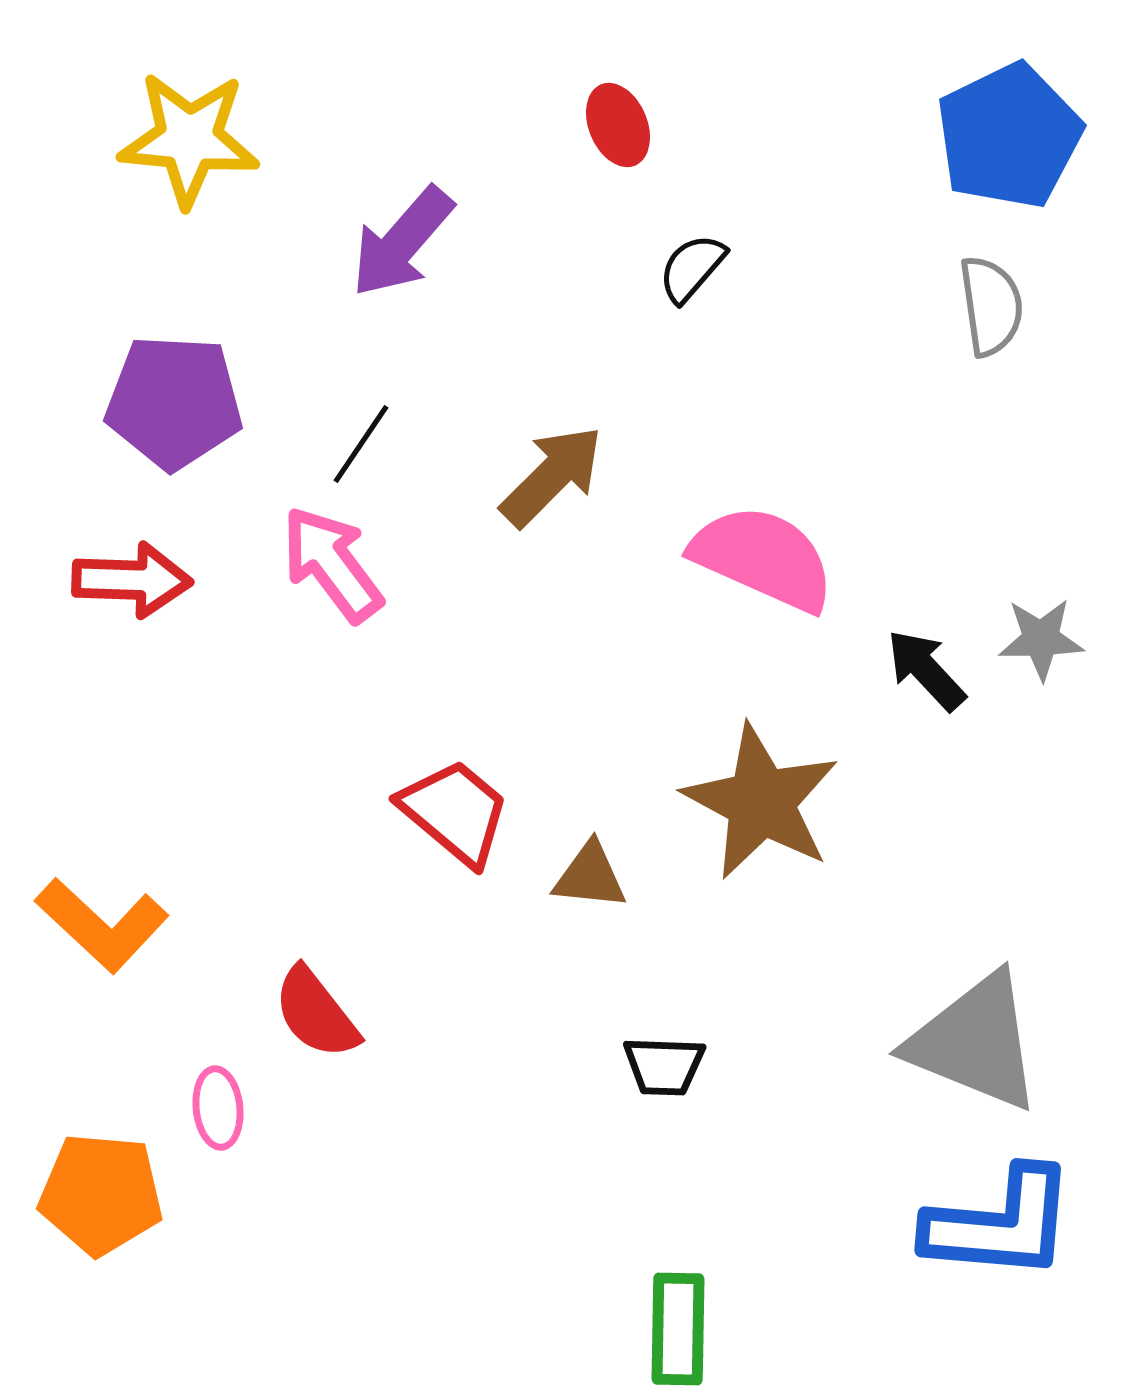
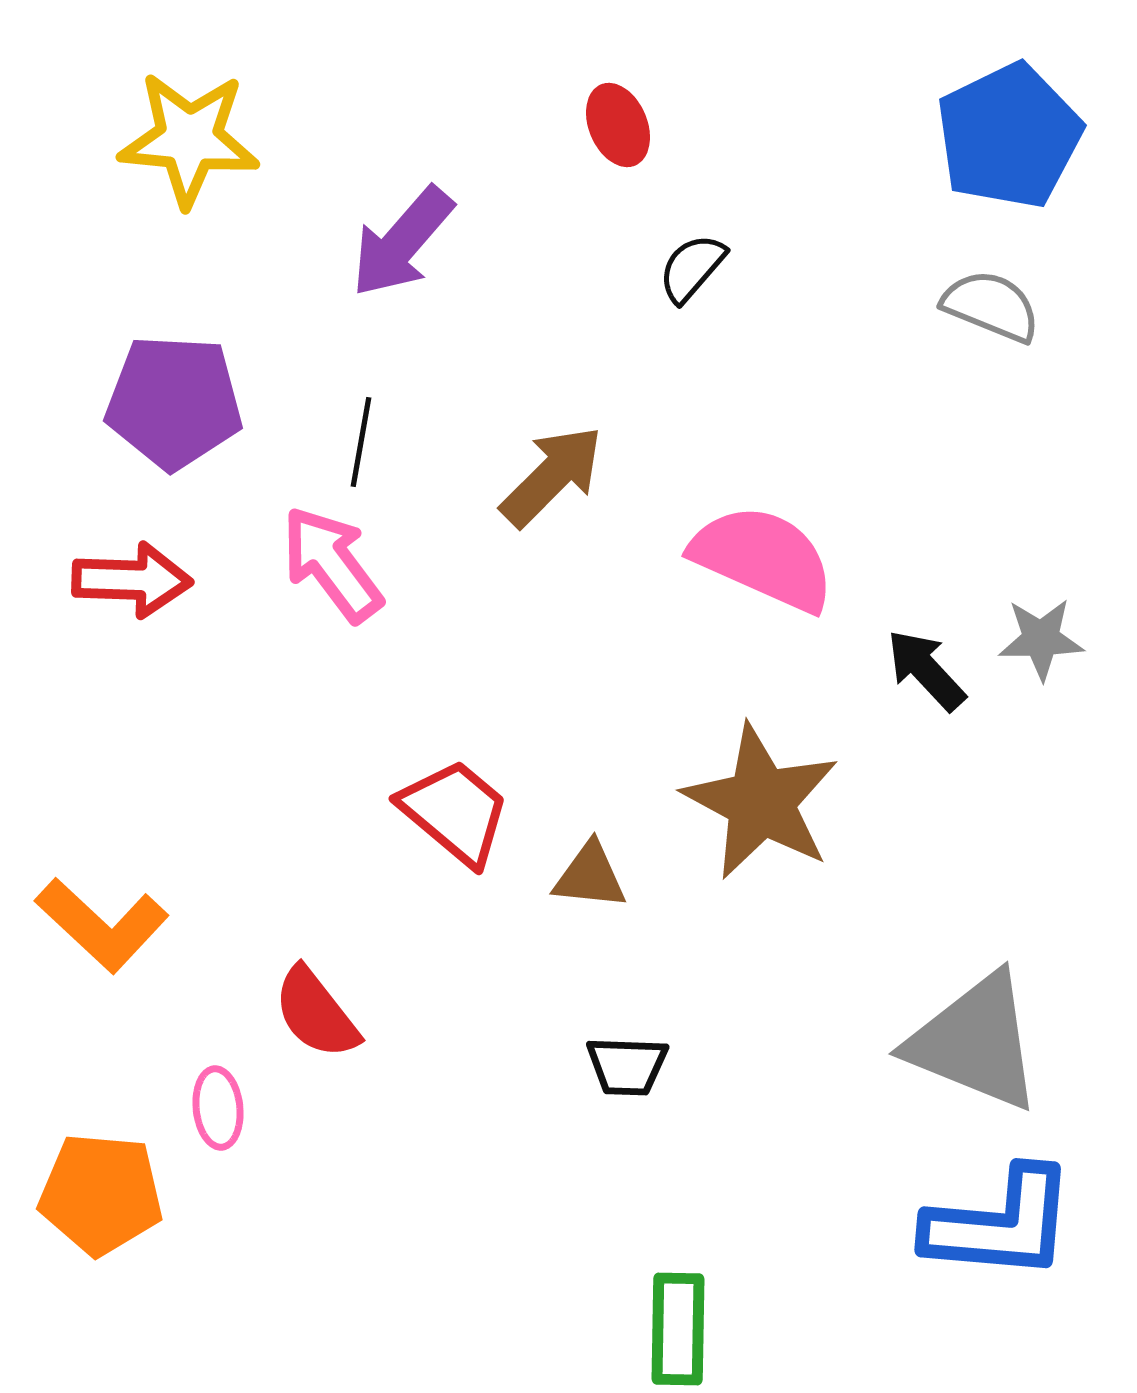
gray semicircle: rotated 60 degrees counterclockwise
black line: moved 2 px up; rotated 24 degrees counterclockwise
black trapezoid: moved 37 px left
